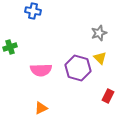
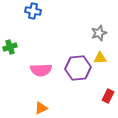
yellow triangle: rotated 48 degrees counterclockwise
purple hexagon: rotated 20 degrees counterclockwise
